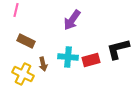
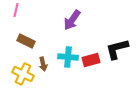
black L-shape: moved 1 px left
